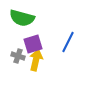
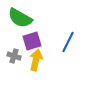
green semicircle: moved 2 px left; rotated 15 degrees clockwise
purple square: moved 1 px left, 3 px up
gray cross: moved 4 px left
